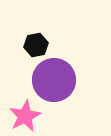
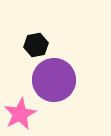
pink star: moved 5 px left, 2 px up
